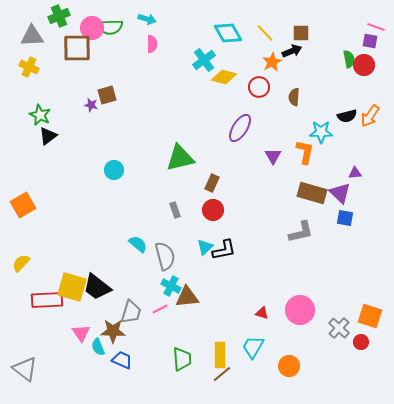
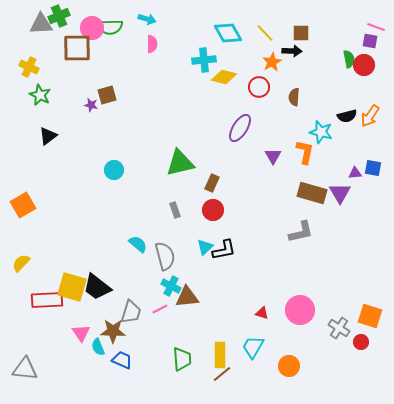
gray triangle at (32, 36): moved 9 px right, 12 px up
black arrow at (292, 51): rotated 24 degrees clockwise
cyan cross at (204, 60): rotated 30 degrees clockwise
green star at (40, 115): moved 20 px up
cyan star at (321, 132): rotated 15 degrees clockwise
green triangle at (180, 158): moved 5 px down
purple triangle at (340, 193): rotated 15 degrees clockwise
blue square at (345, 218): moved 28 px right, 50 px up
gray cross at (339, 328): rotated 10 degrees counterclockwise
gray triangle at (25, 369): rotated 32 degrees counterclockwise
